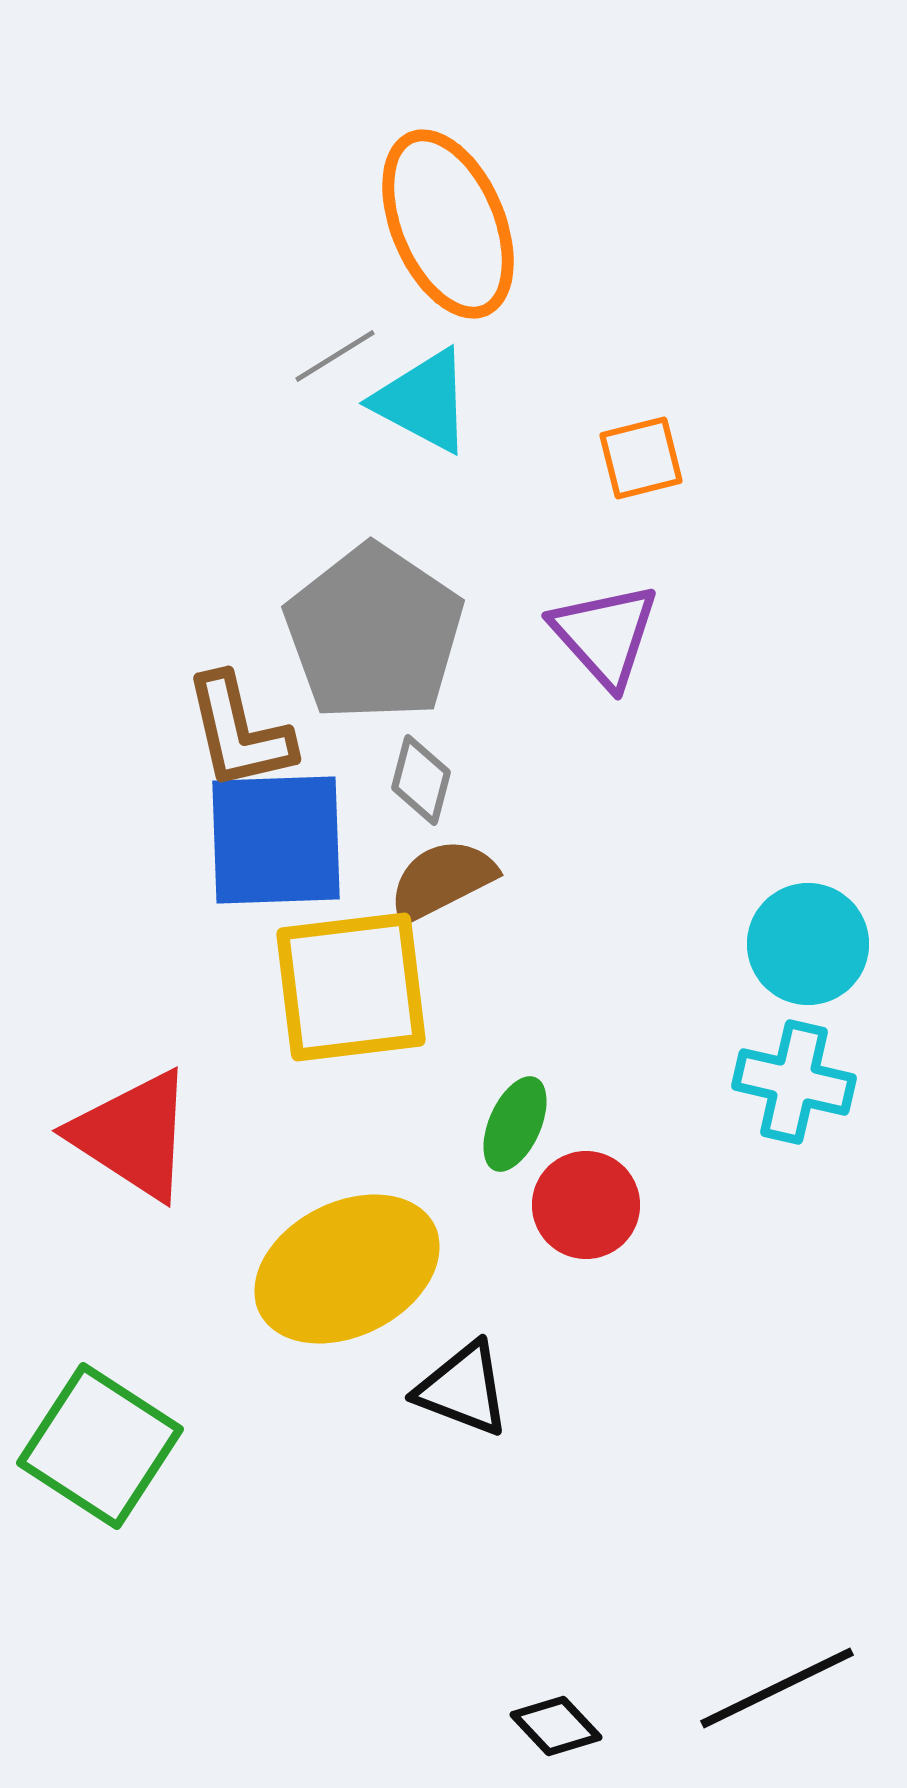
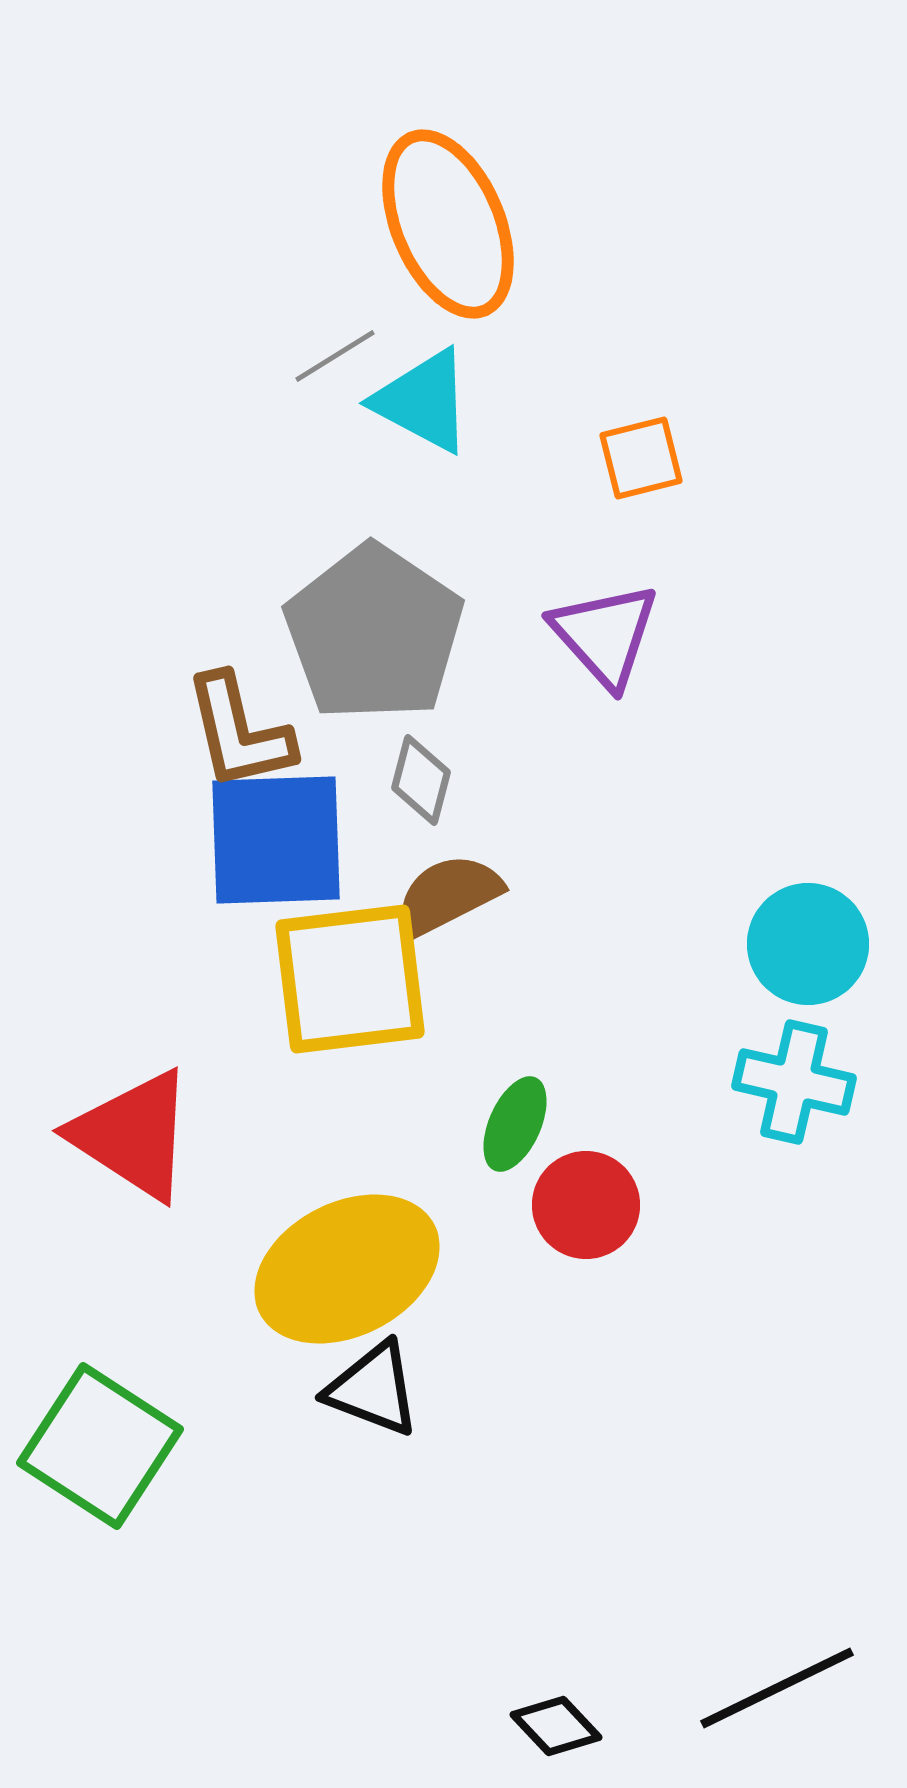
brown semicircle: moved 6 px right, 15 px down
yellow square: moved 1 px left, 8 px up
black triangle: moved 90 px left
